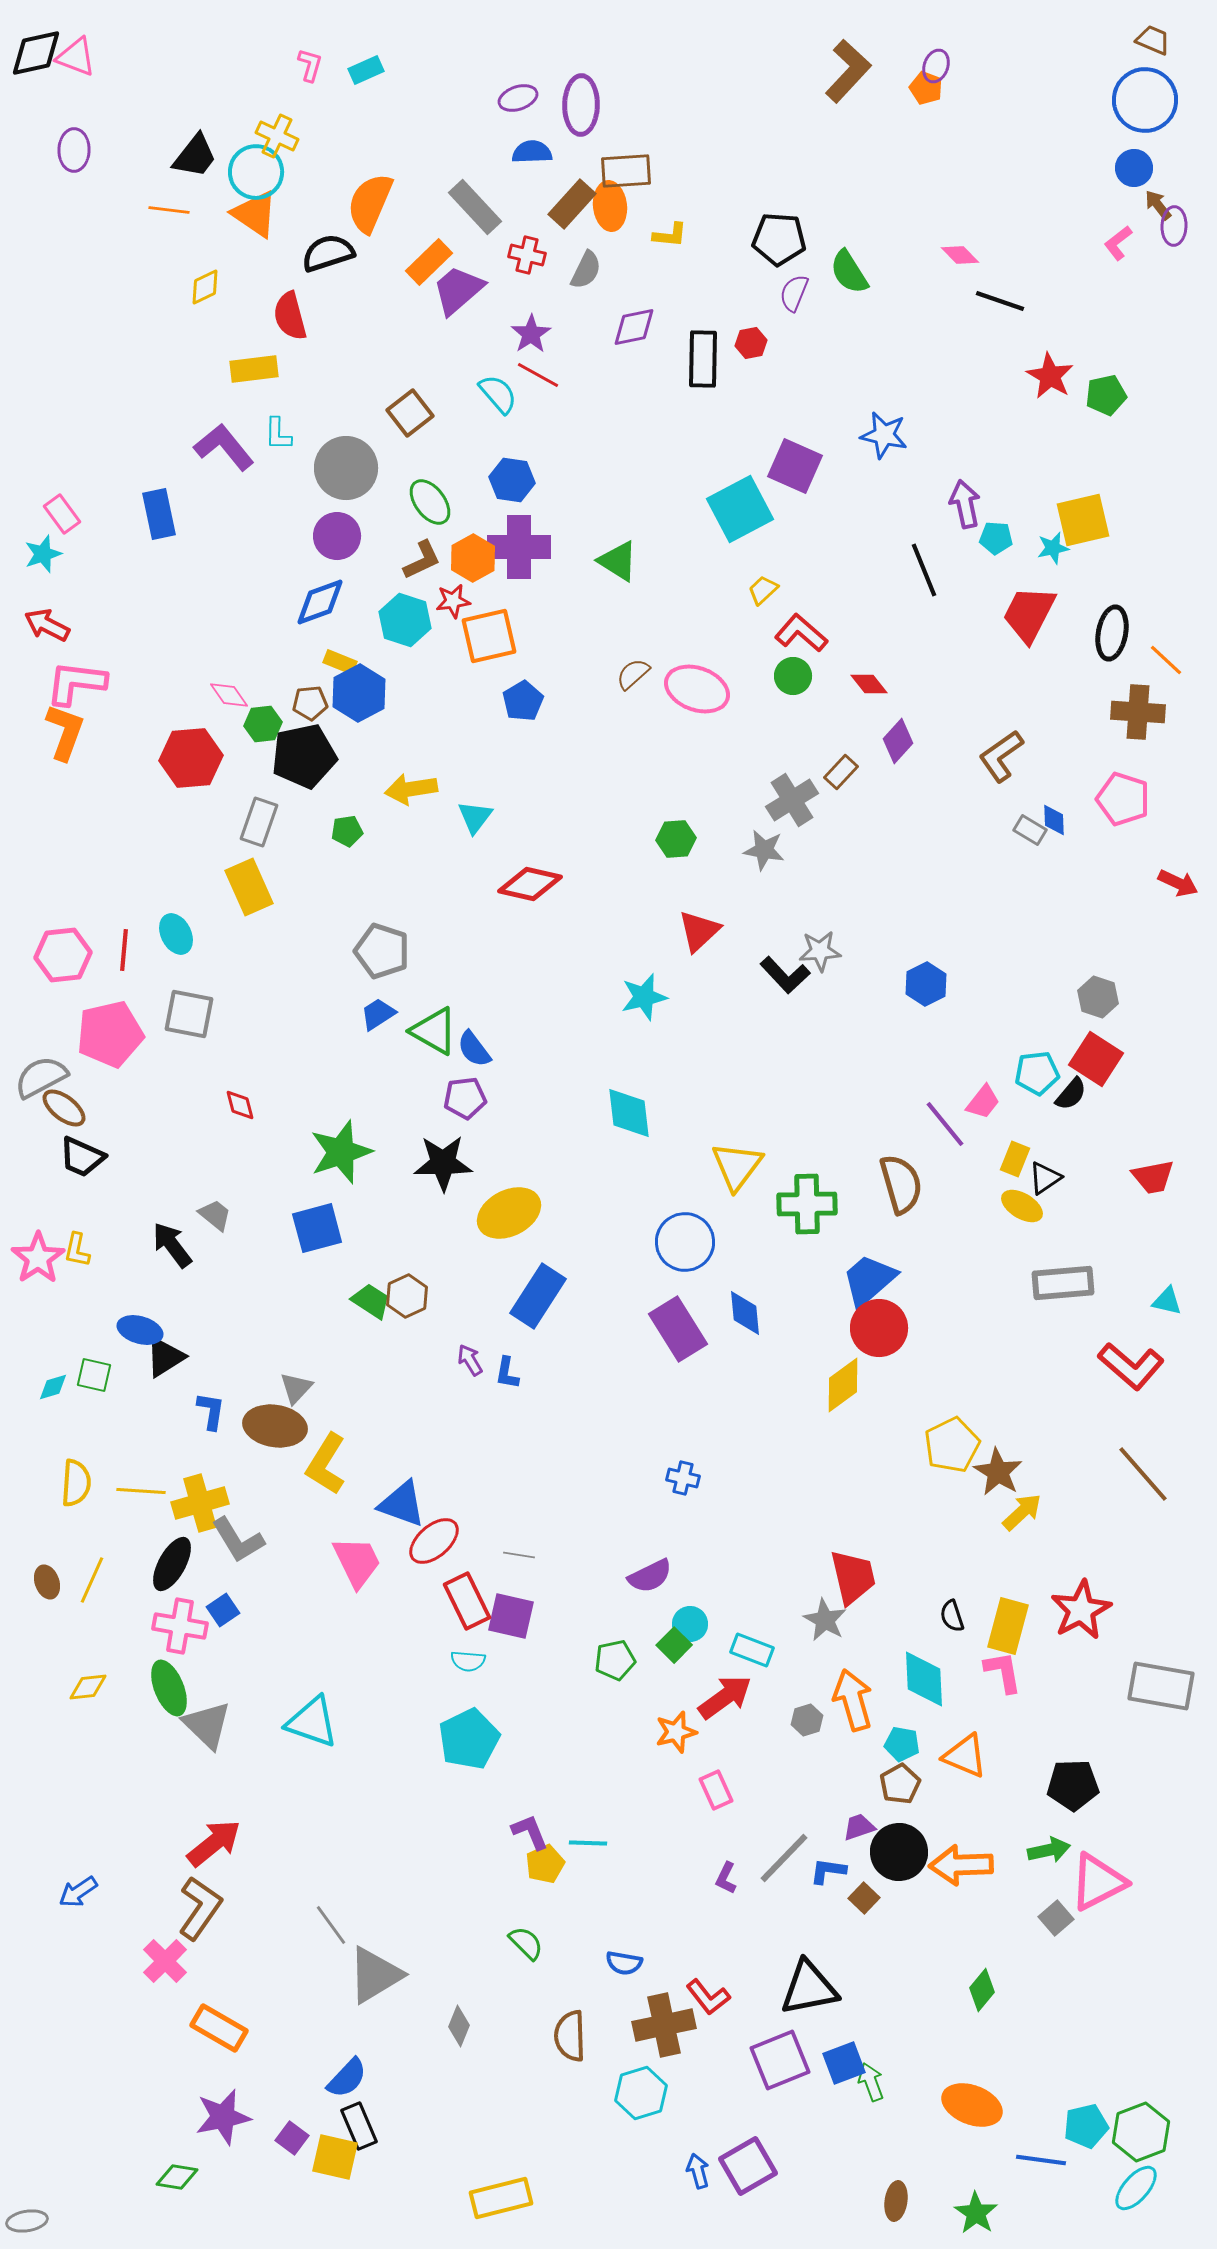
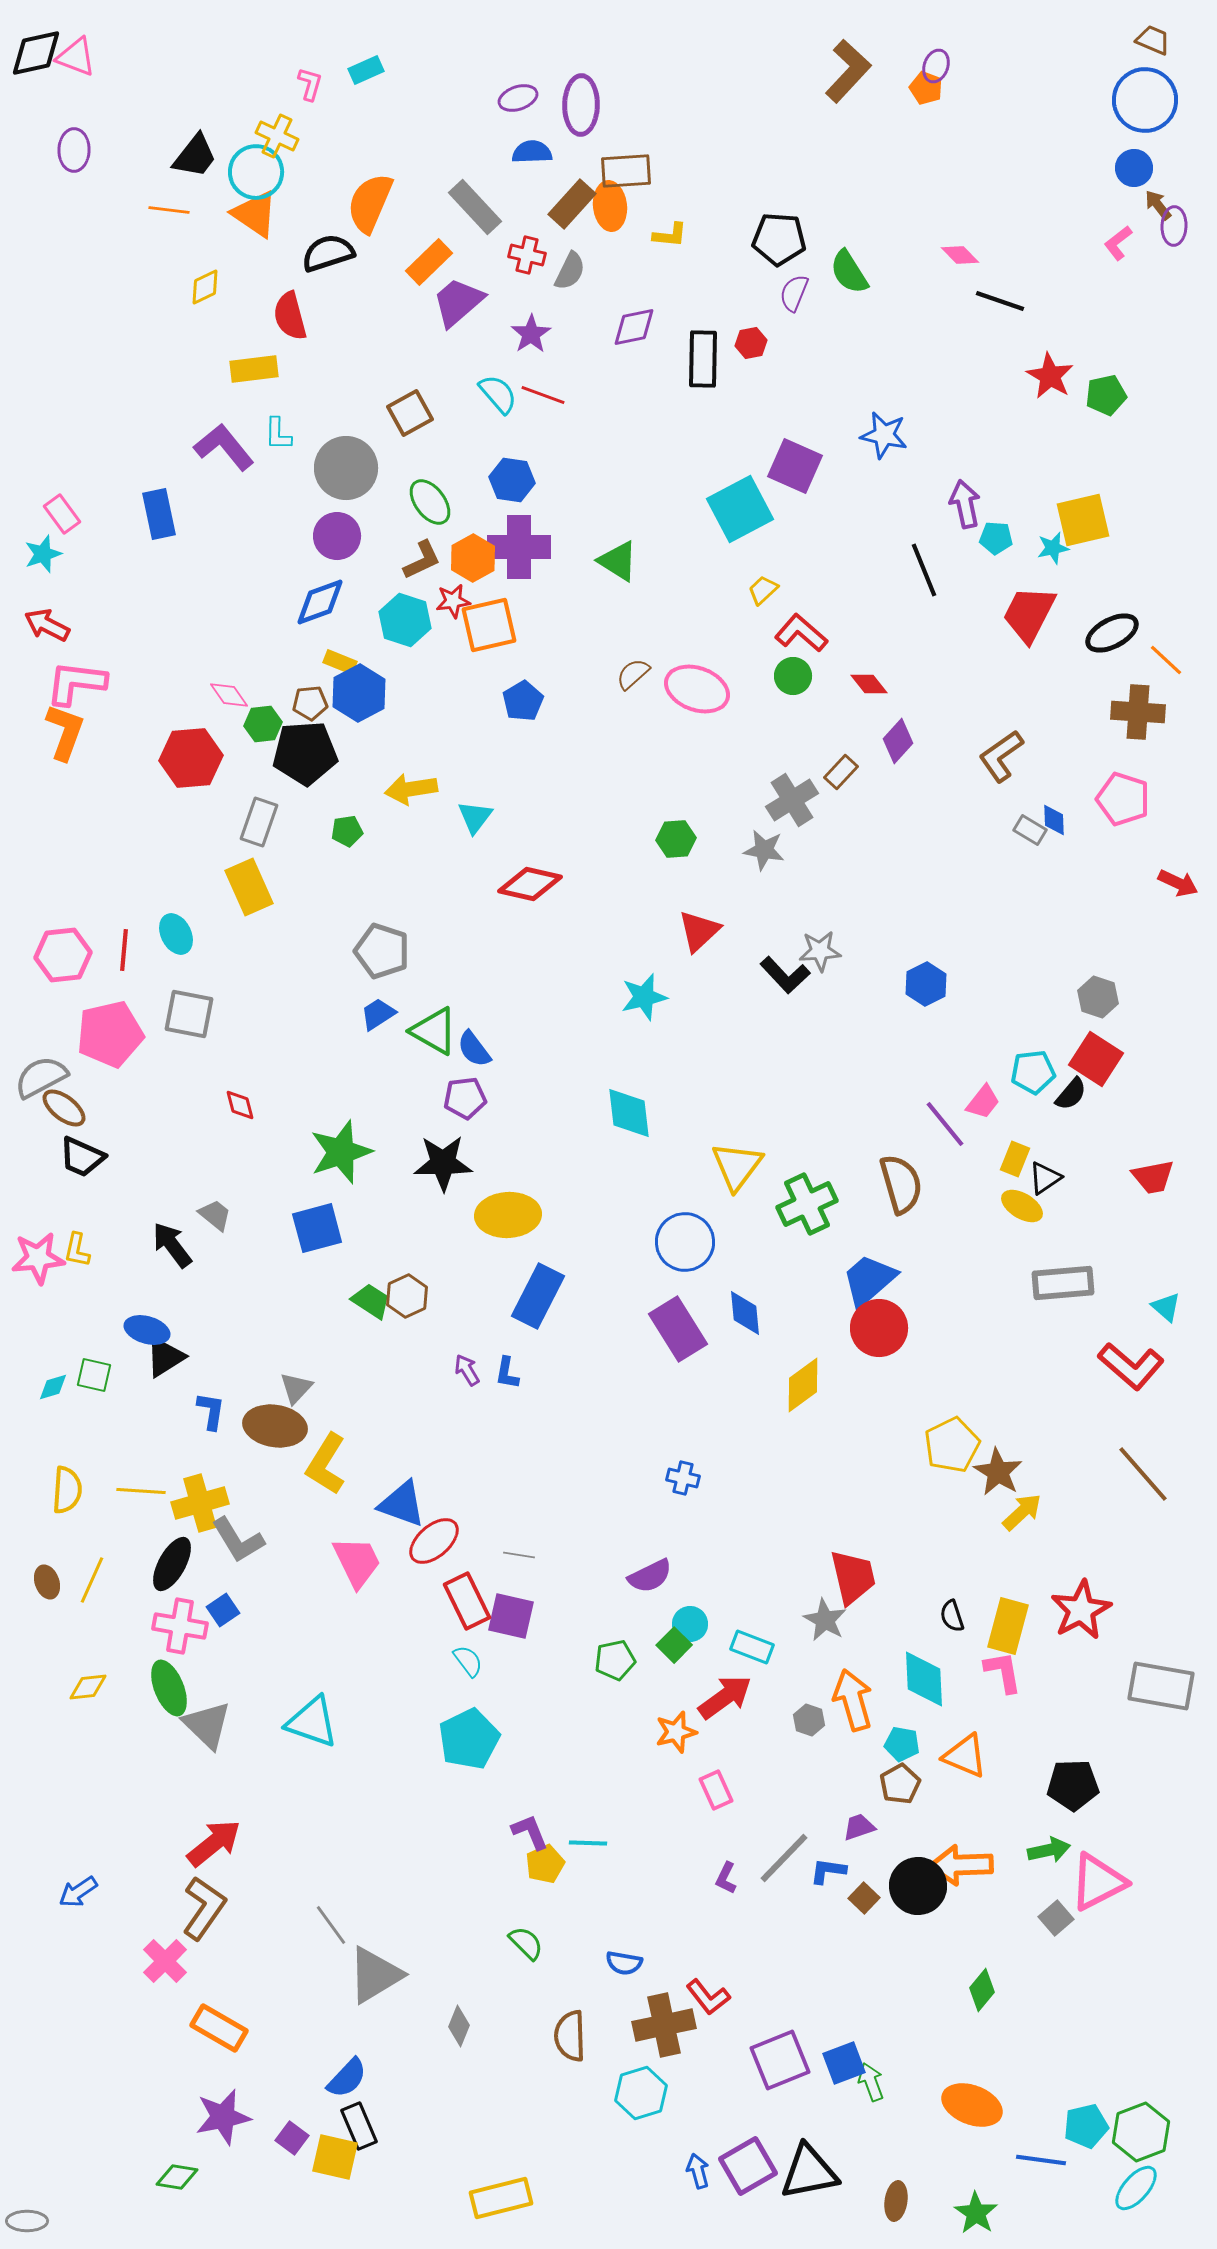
pink L-shape at (310, 65): moved 19 px down
gray semicircle at (586, 270): moved 16 px left, 1 px down
purple trapezoid at (458, 290): moved 12 px down
red line at (538, 375): moved 5 px right, 20 px down; rotated 9 degrees counterclockwise
brown square at (410, 413): rotated 9 degrees clockwise
black ellipse at (1112, 633): rotated 52 degrees clockwise
orange square at (489, 636): moved 11 px up
black pentagon at (304, 756): moved 1 px right, 3 px up; rotated 8 degrees clockwise
cyan pentagon at (1037, 1073): moved 4 px left, 1 px up
green cross at (807, 1204): rotated 24 degrees counterclockwise
yellow ellipse at (509, 1213): moved 1 px left, 2 px down; rotated 24 degrees clockwise
pink star at (38, 1258): rotated 28 degrees clockwise
blue rectangle at (538, 1296): rotated 6 degrees counterclockwise
cyan triangle at (1167, 1301): moved 1 px left, 6 px down; rotated 28 degrees clockwise
blue ellipse at (140, 1330): moved 7 px right
purple arrow at (470, 1360): moved 3 px left, 10 px down
yellow diamond at (843, 1385): moved 40 px left
yellow semicircle at (76, 1483): moved 9 px left, 7 px down
cyan rectangle at (752, 1650): moved 3 px up
cyan semicircle at (468, 1661): rotated 132 degrees counterclockwise
gray hexagon at (807, 1720): moved 2 px right; rotated 24 degrees counterclockwise
black circle at (899, 1852): moved 19 px right, 34 px down
brown L-shape at (200, 1908): moved 4 px right
black triangle at (809, 1988): moved 184 px down
gray ellipse at (27, 2221): rotated 9 degrees clockwise
